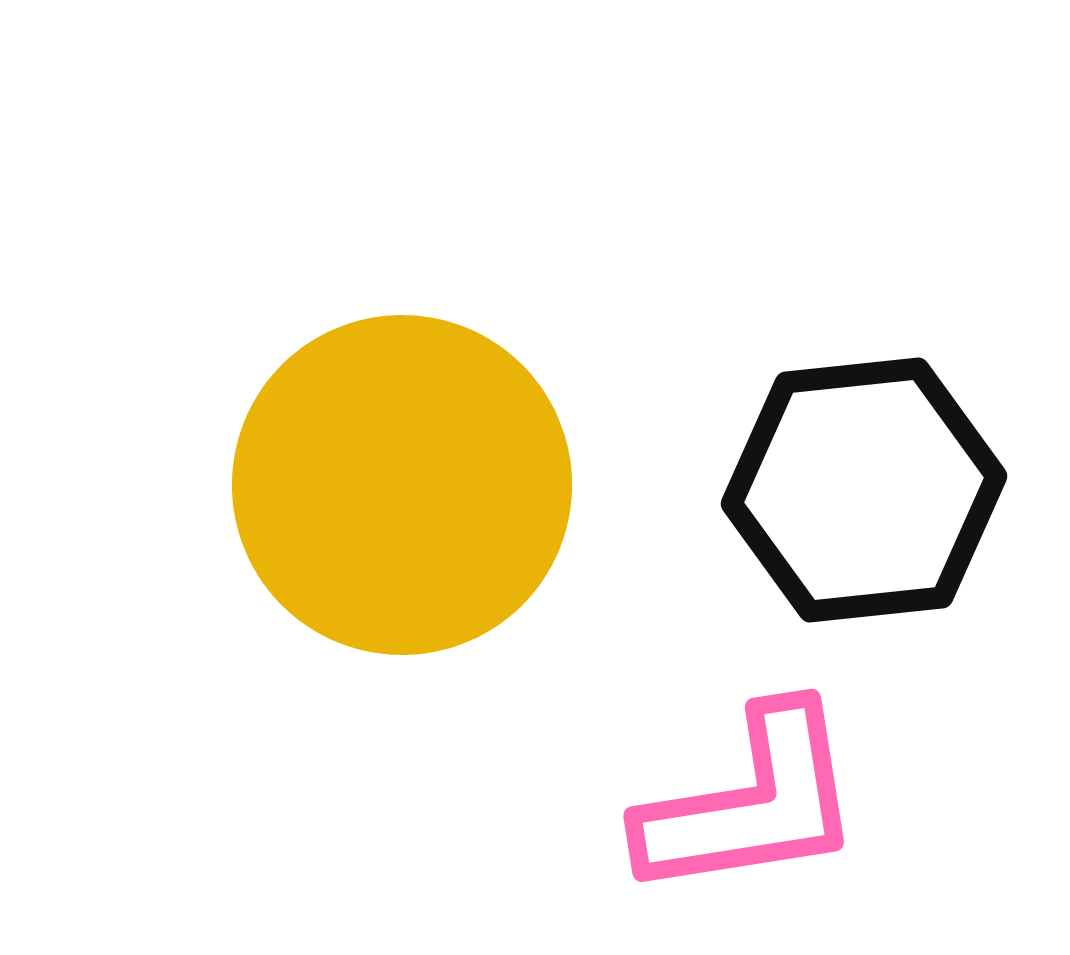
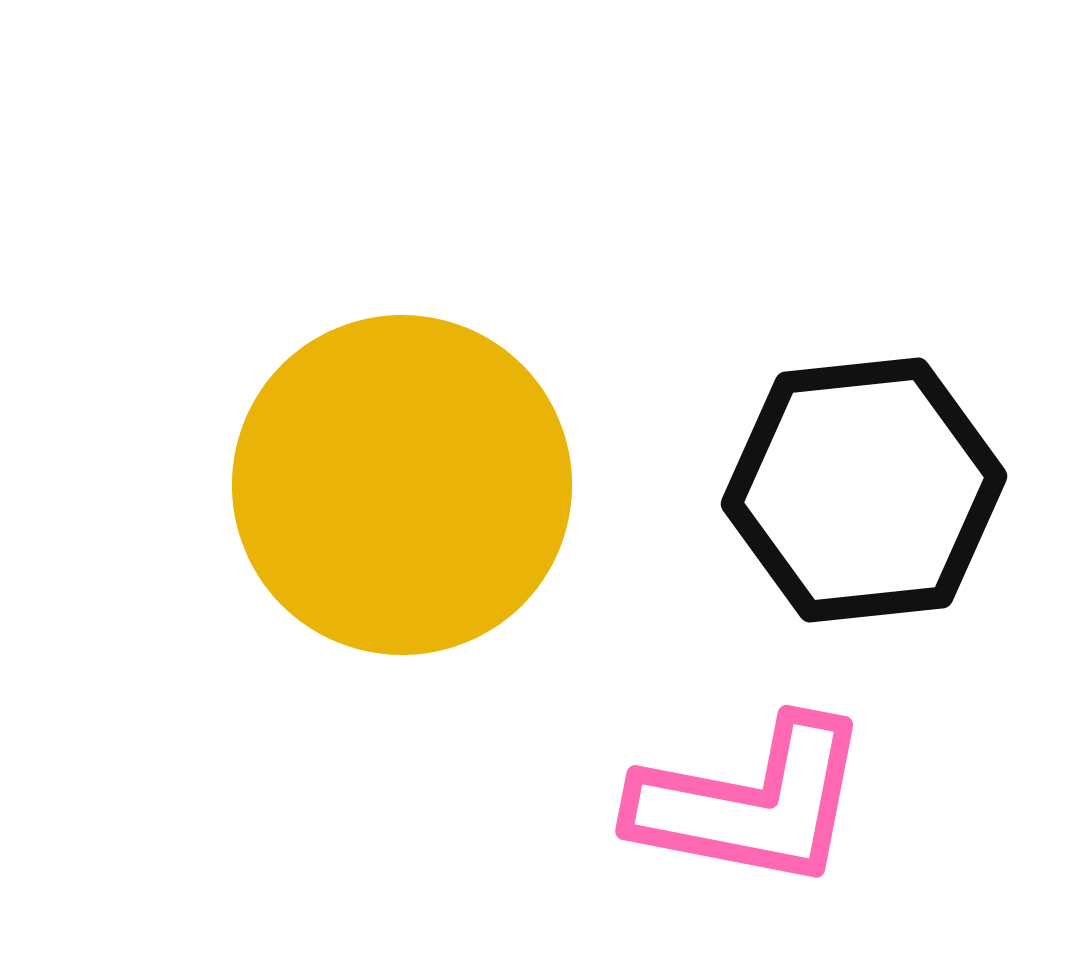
pink L-shape: rotated 20 degrees clockwise
